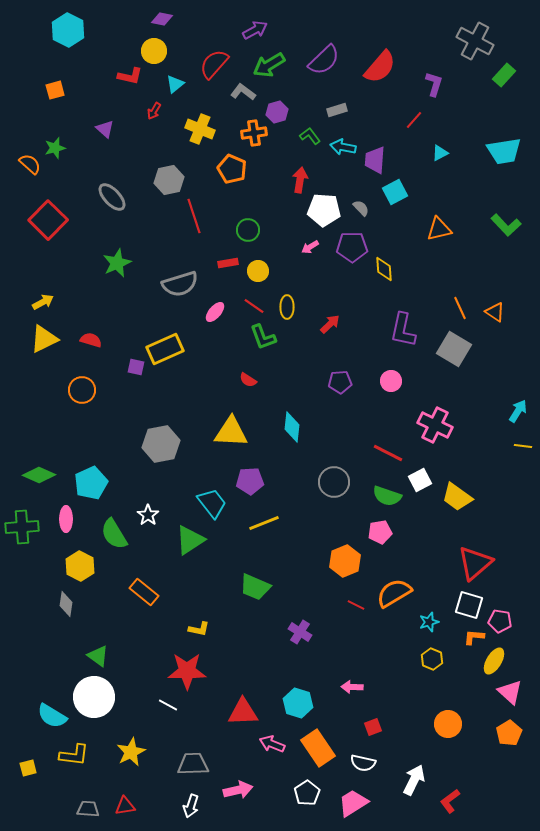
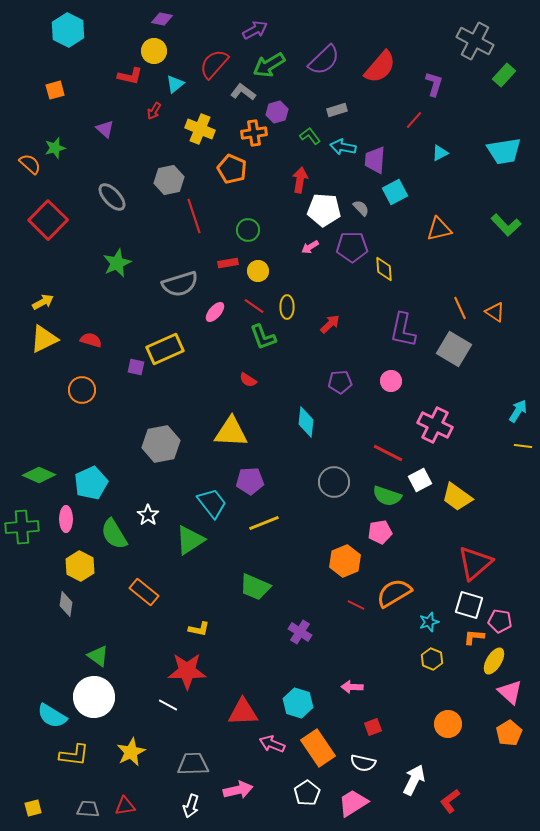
cyan diamond at (292, 427): moved 14 px right, 5 px up
yellow square at (28, 768): moved 5 px right, 40 px down
